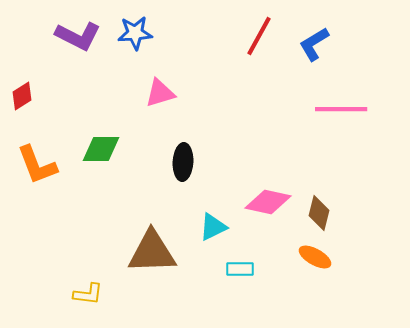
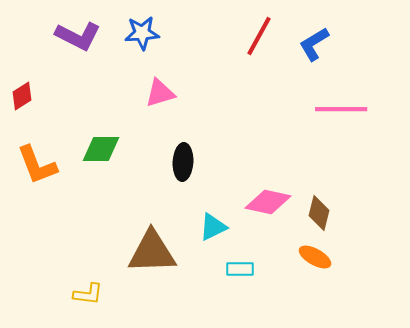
blue star: moved 7 px right
